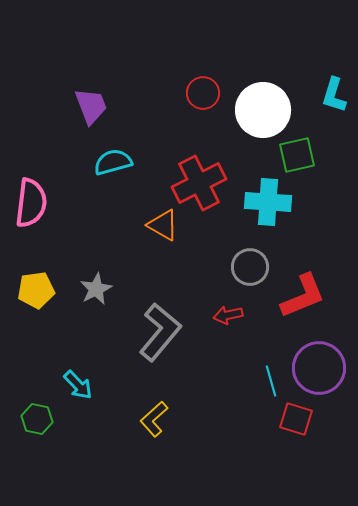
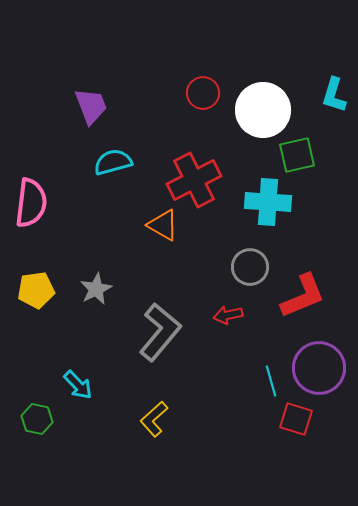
red cross: moved 5 px left, 3 px up
